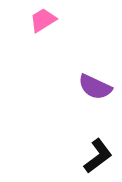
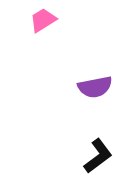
purple semicircle: rotated 36 degrees counterclockwise
